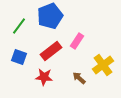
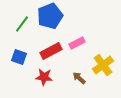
green line: moved 3 px right, 2 px up
pink rectangle: moved 2 px down; rotated 28 degrees clockwise
red rectangle: rotated 10 degrees clockwise
